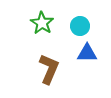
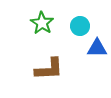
blue triangle: moved 10 px right, 5 px up
brown L-shape: rotated 64 degrees clockwise
